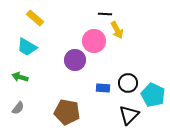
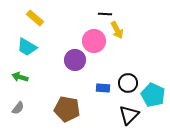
brown pentagon: moved 3 px up
